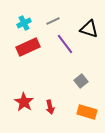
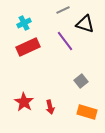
gray line: moved 10 px right, 11 px up
black triangle: moved 4 px left, 5 px up
purple line: moved 3 px up
